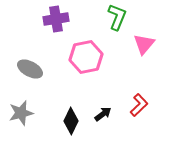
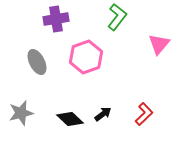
green L-shape: rotated 16 degrees clockwise
pink triangle: moved 15 px right
pink hexagon: rotated 8 degrees counterclockwise
gray ellipse: moved 7 px right, 7 px up; rotated 35 degrees clockwise
red L-shape: moved 5 px right, 9 px down
black diamond: moved 1 px left, 2 px up; rotated 72 degrees counterclockwise
